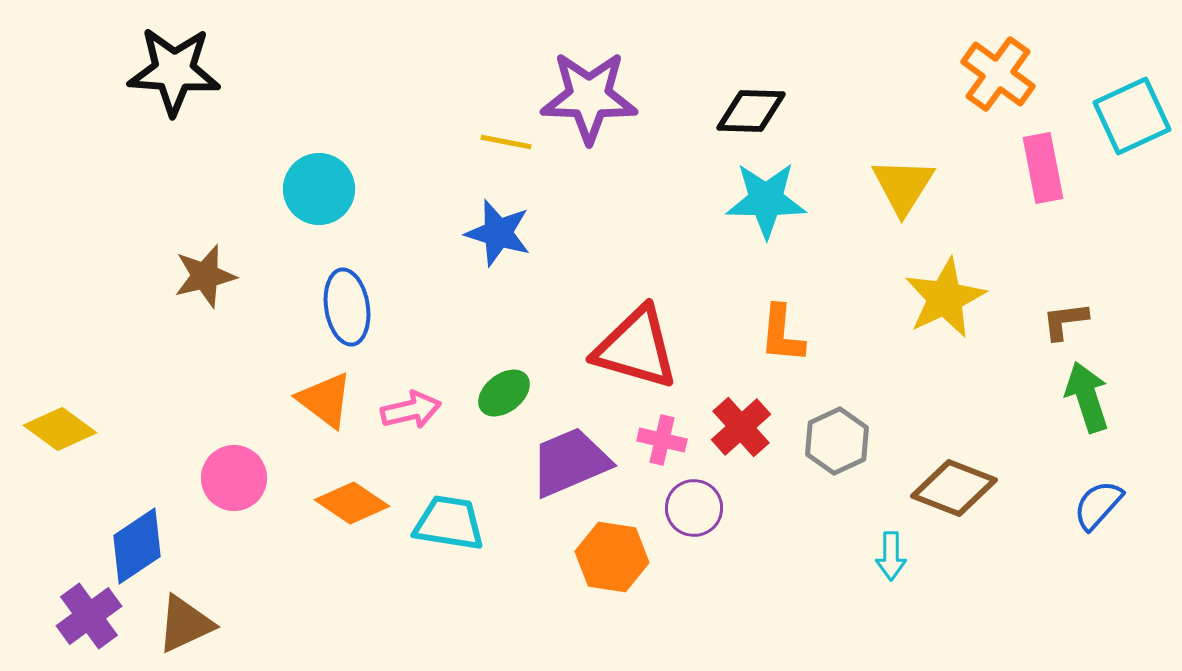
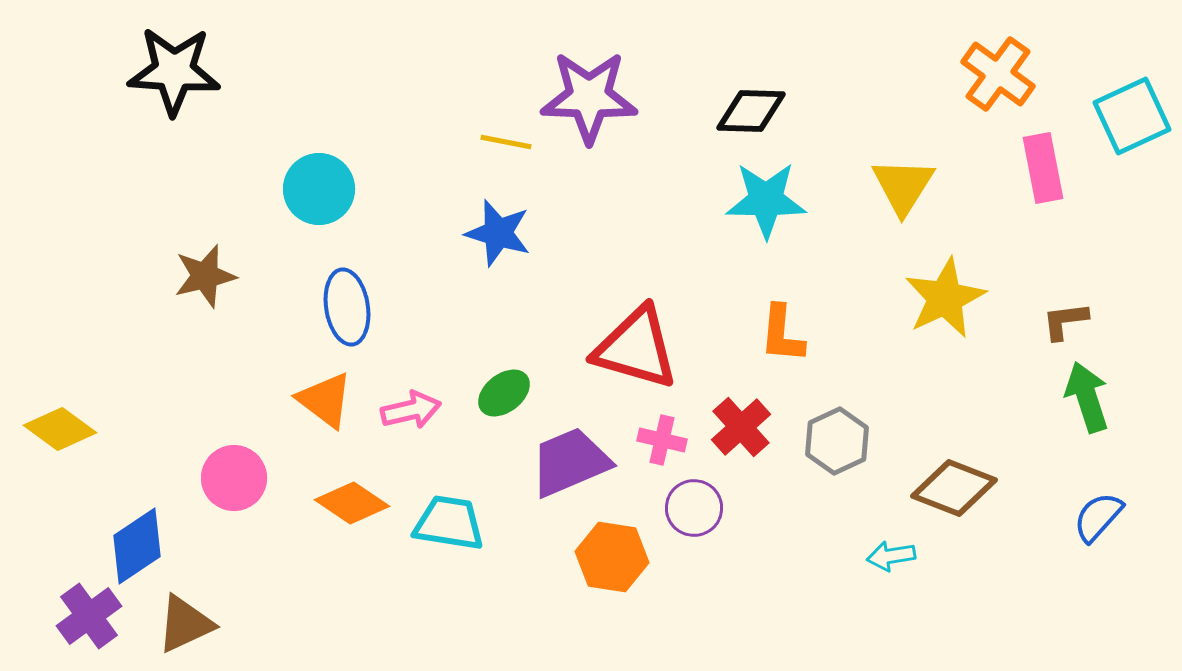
blue semicircle: moved 12 px down
cyan arrow: rotated 81 degrees clockwise
